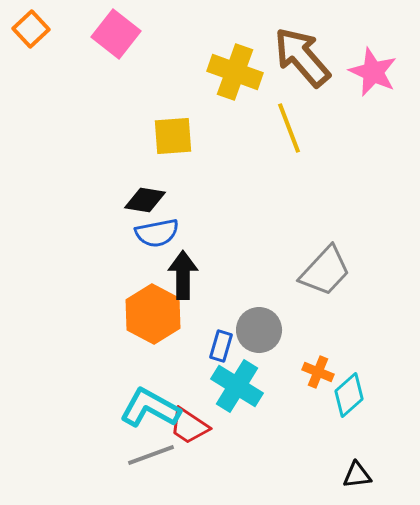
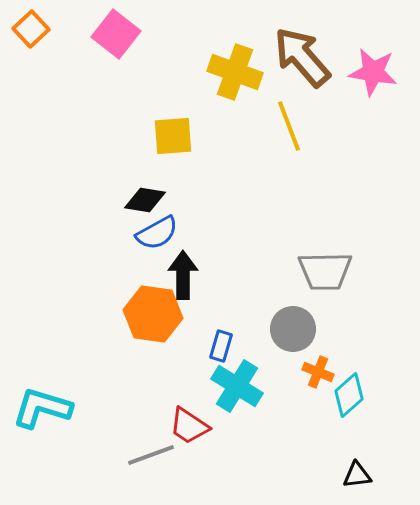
pink star: rotated 15 degrees counterclockwise
yellow line: moved 2 px up
blue semicircle: rotated 18 degrees counterclockwise
gray trapezoid: rotated 46 degrees clockwise
orange hexagon: rotated 20 degrees counterclockwise
gray circle: moved 34 px right, 1 px up
cyan L-shape: moved 108 px left; rotated 12 degrees counterclockwise
